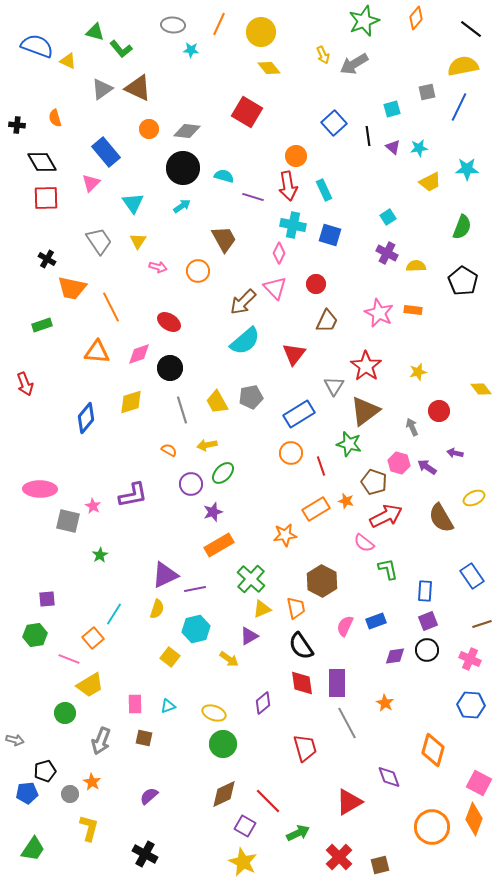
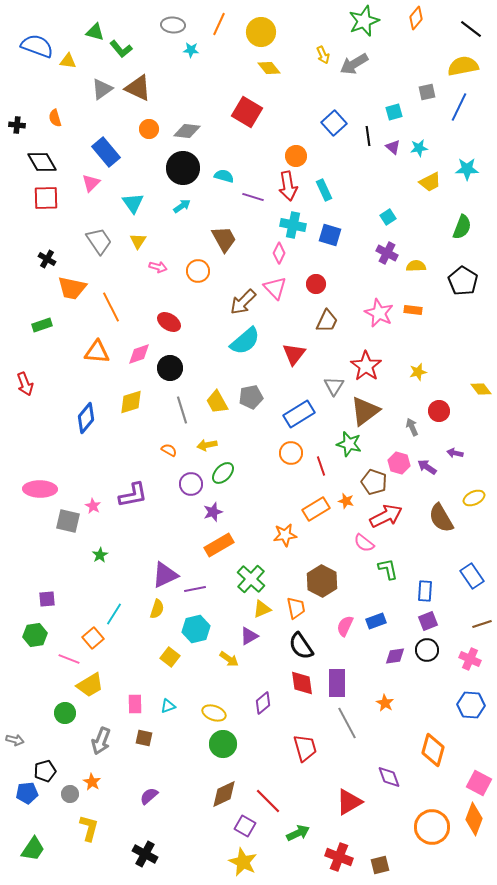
yellow triangle at (68, 61): rotated 18 degrees counterclockwise
cyan square at (392, 109): moved 2 px right, 3 px down
red cross at (339, 857): rotated 24 degrees counterclockwise
